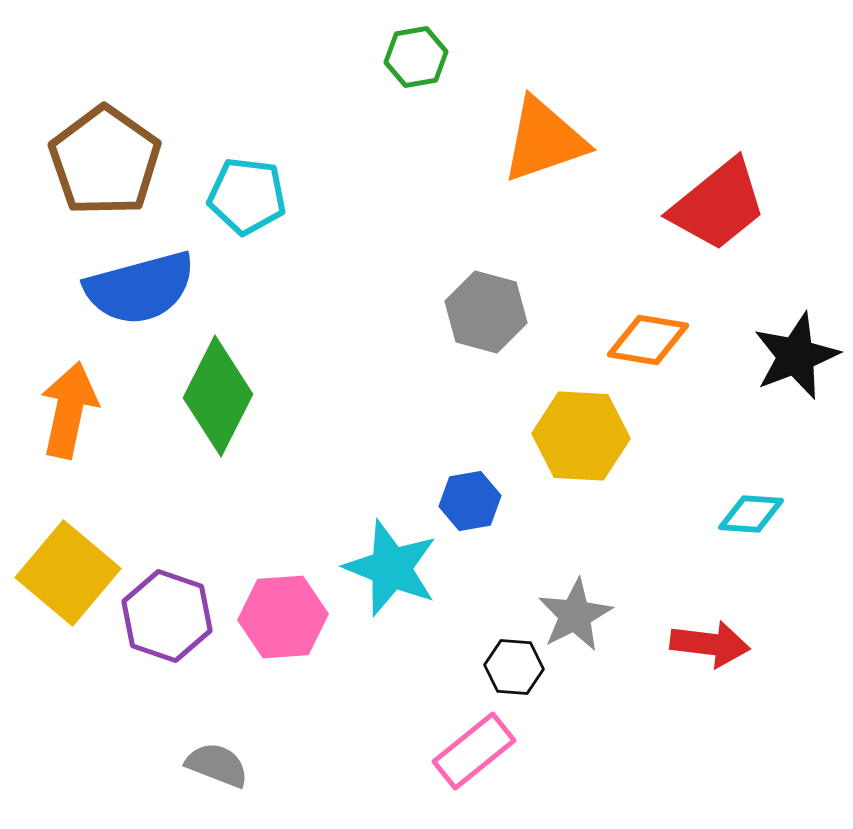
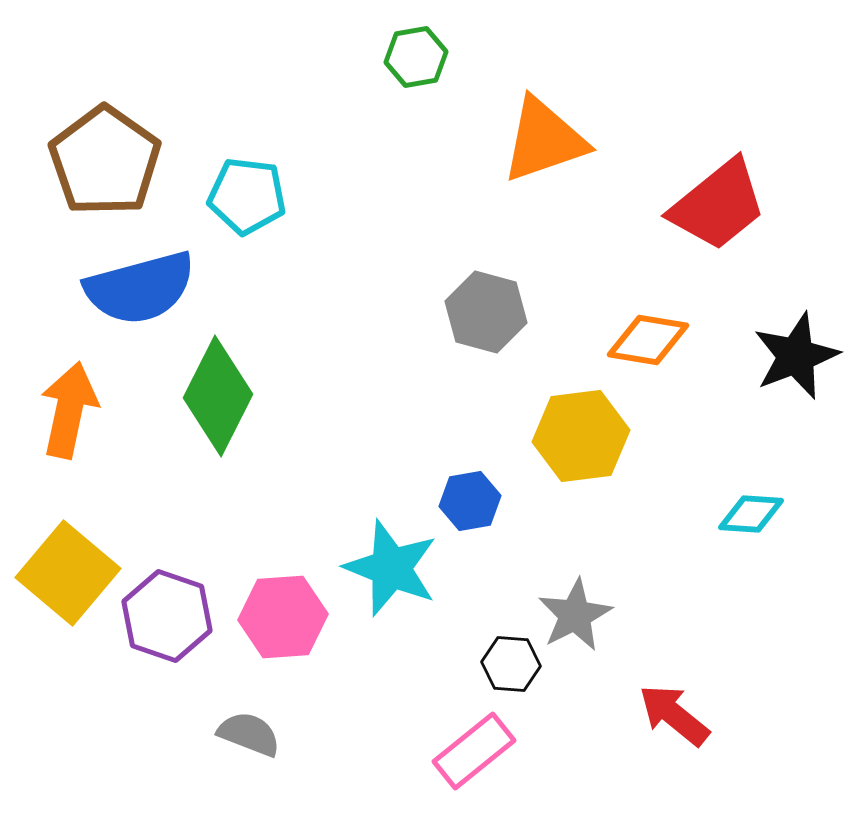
yellow hexagon: rotated 10 degrees counterclockwise
red arrow: moved 36 px left, 71 px down; rotated 148 degrees counterclockwise
black hexagon: moved 3 px left, 3 px up
gray semicircle: moved 32 px right, 31 px up
